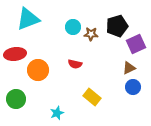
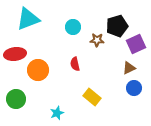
brown star: moved 6 px right, 6 px down
red semicircle: rotated 64 degrees clockwise
blue circle: moved 1 px right, 1 px down
